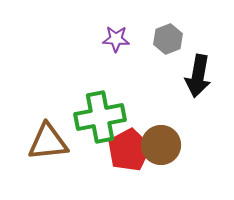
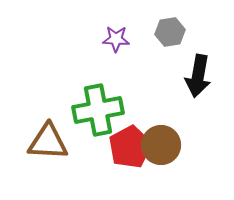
gray hexagon: moved 2 px right, 7 px up; rotated 12 degrees clockwise
green cross: moved 2 px left, 7 px up
brown triangle: rotated 9 degrees clockwise
red pentagon: moved 1 px right, 3 px up
